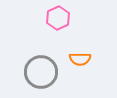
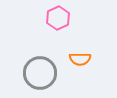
gray circle: moved 1 px left, 1 px down
